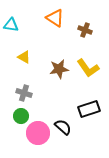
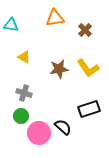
orange triangle: rotated 42 degrees counterclockwise
brown cross: rotated 24 degrees clockwise
pink circle: moved 1 px right
